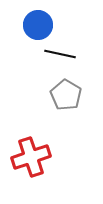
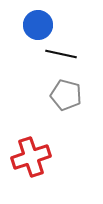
black line: moved 1 px right
gray pentagon: rotated 16 degrees counterclockwise
